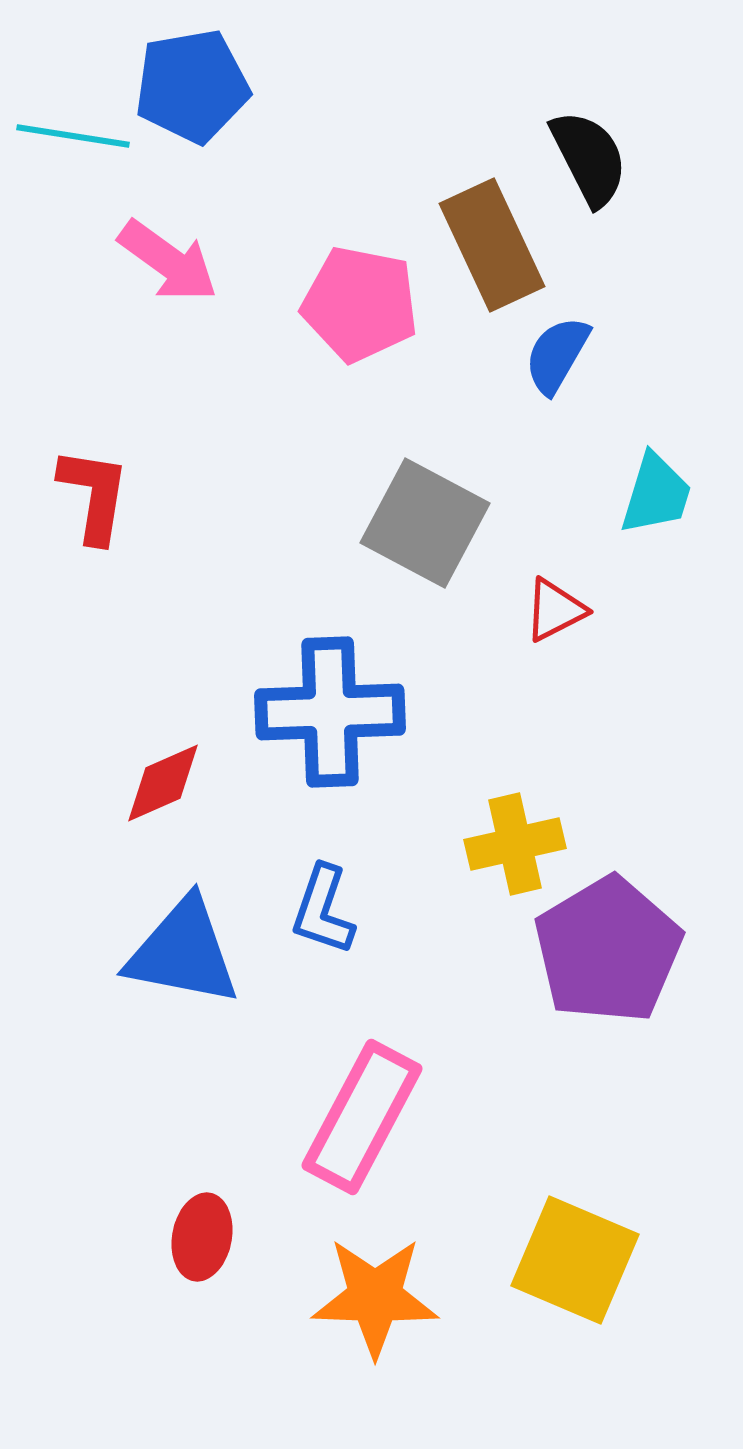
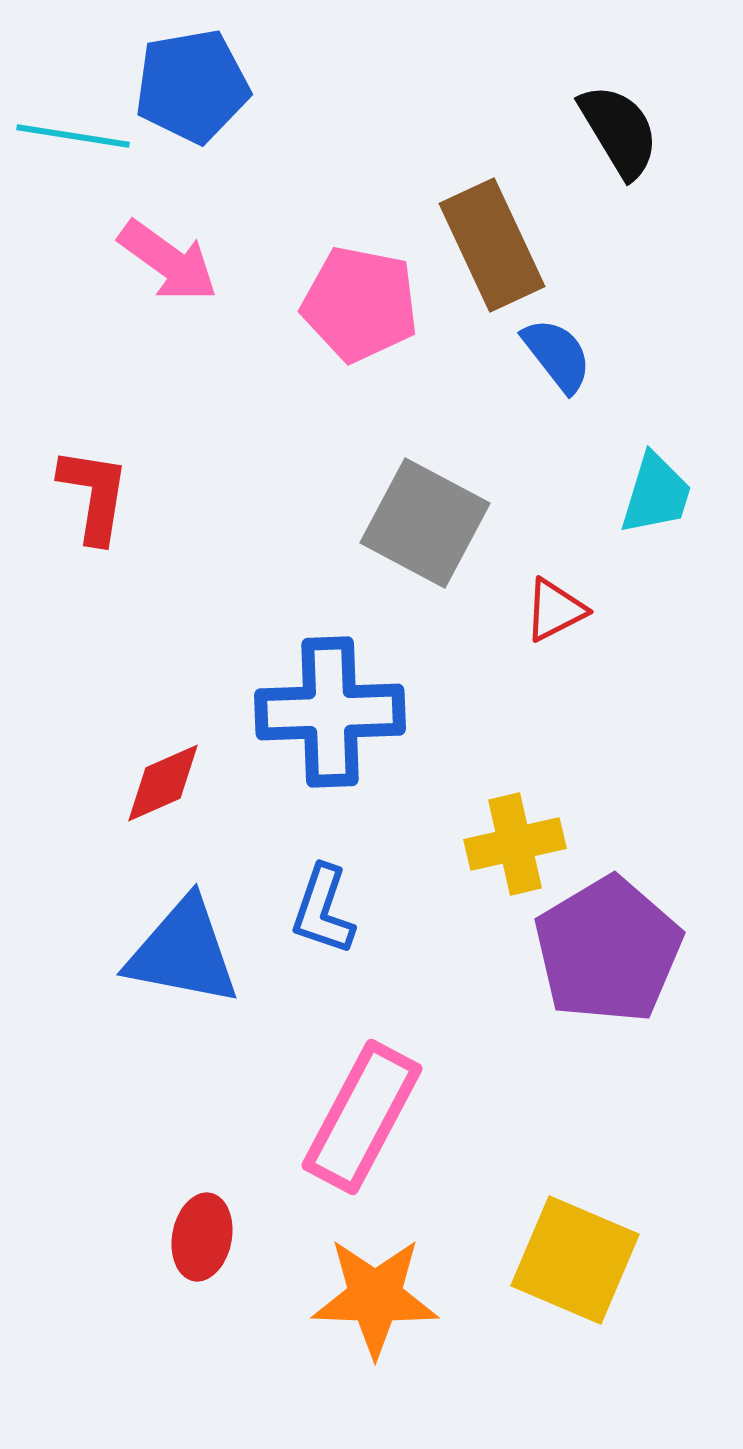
black semicircle: moved 30 px right, 27 px up; rotated 4 degrees counterclockwise
blue semicircle: rotated 112 degrees clockwise
